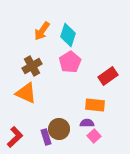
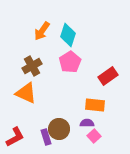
red L-shape: rotated 15 degrees clockwise
